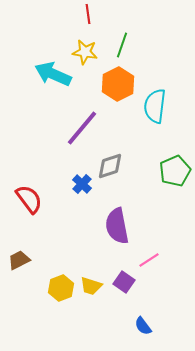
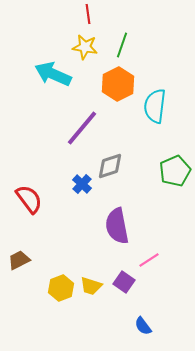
yellow star: moved 5 px up
